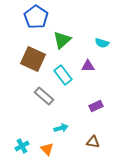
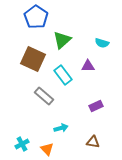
cyan cross: moved 2 px up
